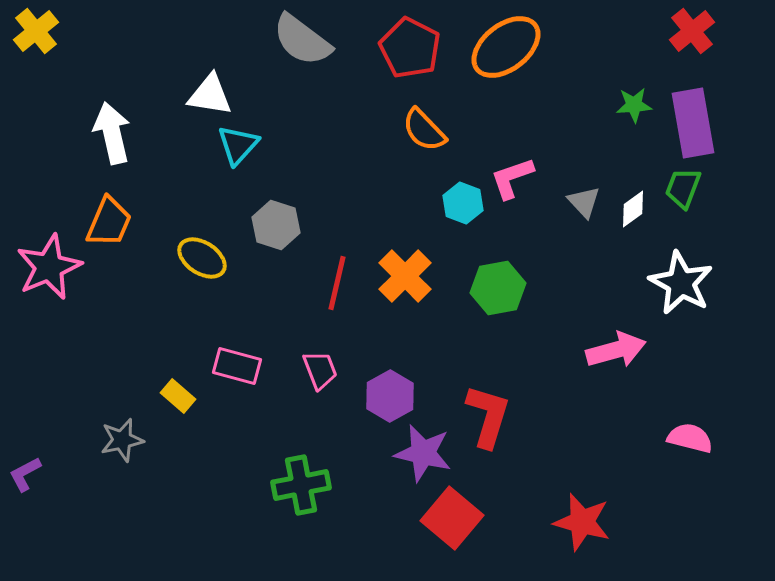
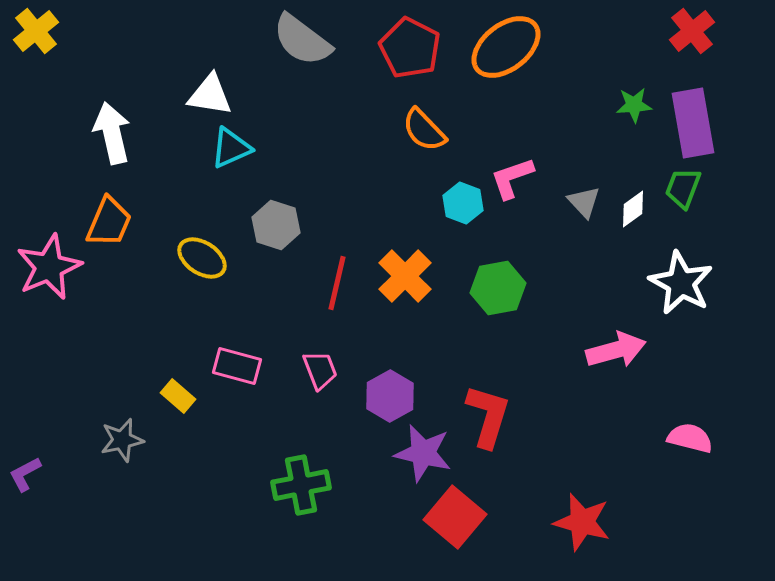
cyan triangle: moved 7 px left, 3 px down; rotated 24 degrees clockwise
red square: moved 3 px right, 1 px up
